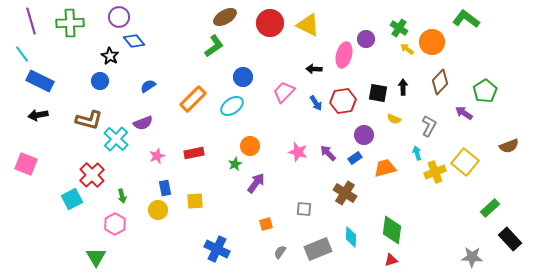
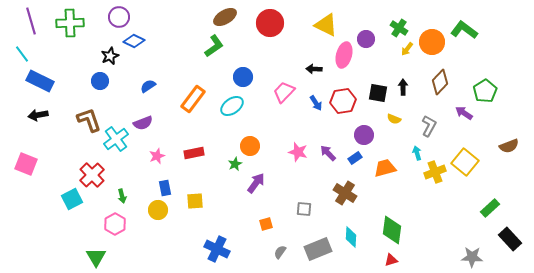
green L-shape at (466, 19): moved 2 px left, 11 px down
yellow triangle at (308, 25): moved 18 px right
blue diamond at (134, 41): rotated 25 degrees counterclockwise
yellow arrow at (407, 49): rotated 88 degrees counterclockwise
black star at (110, 56): rotated 18 degrees clockwise
orange rectangle at (193, 99): rotated 8 degrees counterclockwise
brown L-shape at (89, 120): rotated 124 degrees counterclockwise
cyan cross at (116, 139): rotated 10 degrees clockwise
